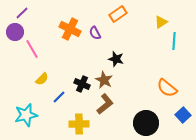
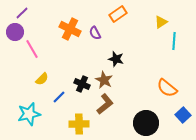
cyan star: moved 3 px right, 1 px up
